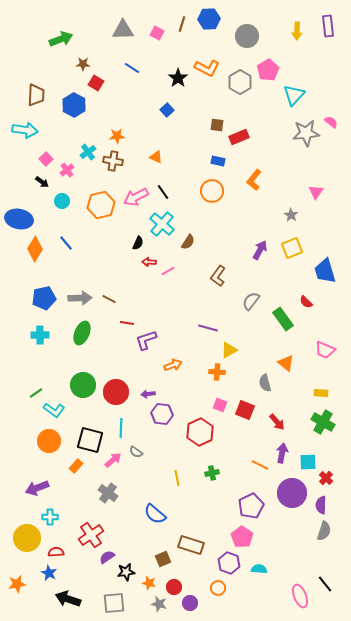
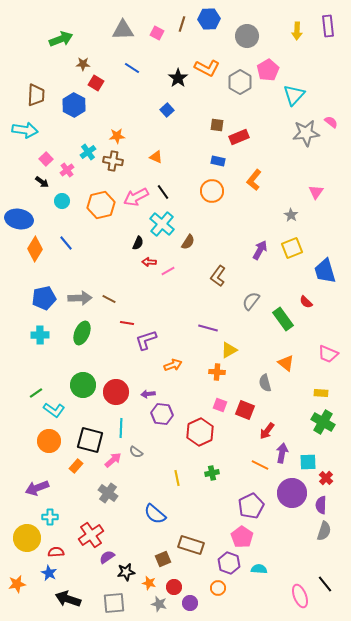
pink trapezoid at (325, 350): moved 3 px right, 4 px down
red arrow at (277, 422): moved 10 px left, 9 px down; rotated 78 degrees clockwise
